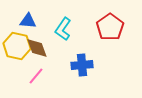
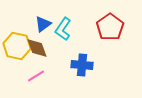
blue triangle: moved 15 px right, 3 px down; rotated 42 degrees counterclockwise
blue cross: rotated 10 degrees clockwise
pink line: rotated 18 degrees clockwise
